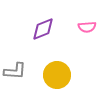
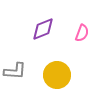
pink semicircle: moved 5 px left, 6 px down; rotated 66 degrees counterclockwise
